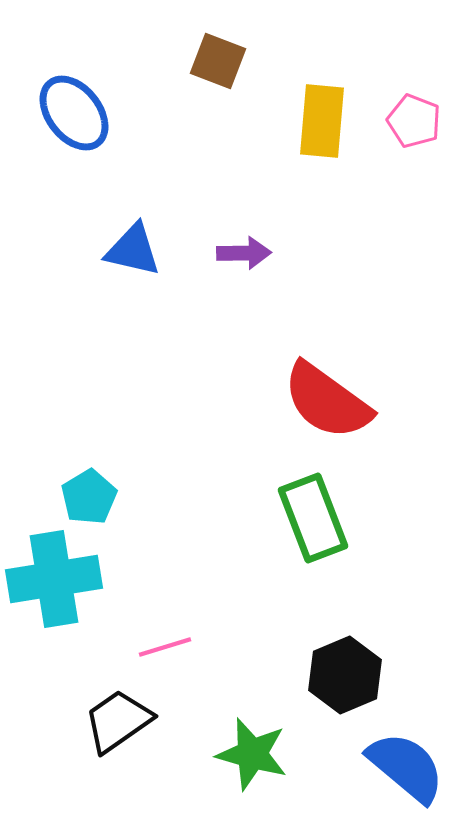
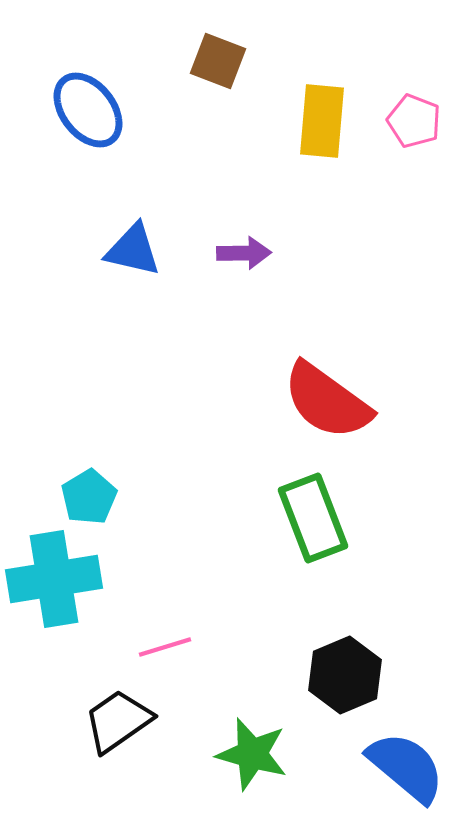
blue ellipse: moved 14 px right, 3 px up
